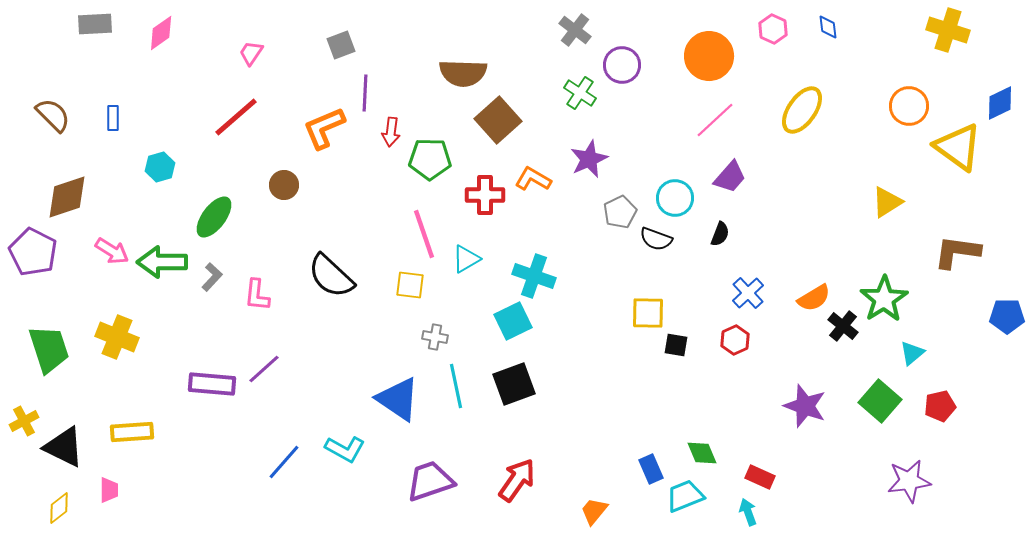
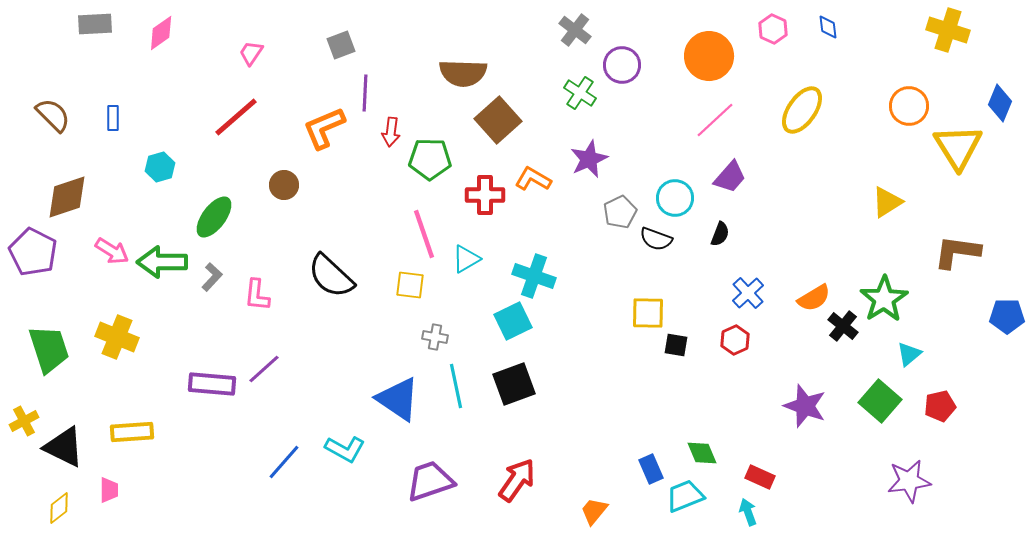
blue diamond at (1000, 103): rotated 42 degrees counterclockwise
yellow triangle at (958, 147): rotated 22 degrees clockwise
cyan triangle at (912, 353): moved 3 px left, 1 px down
